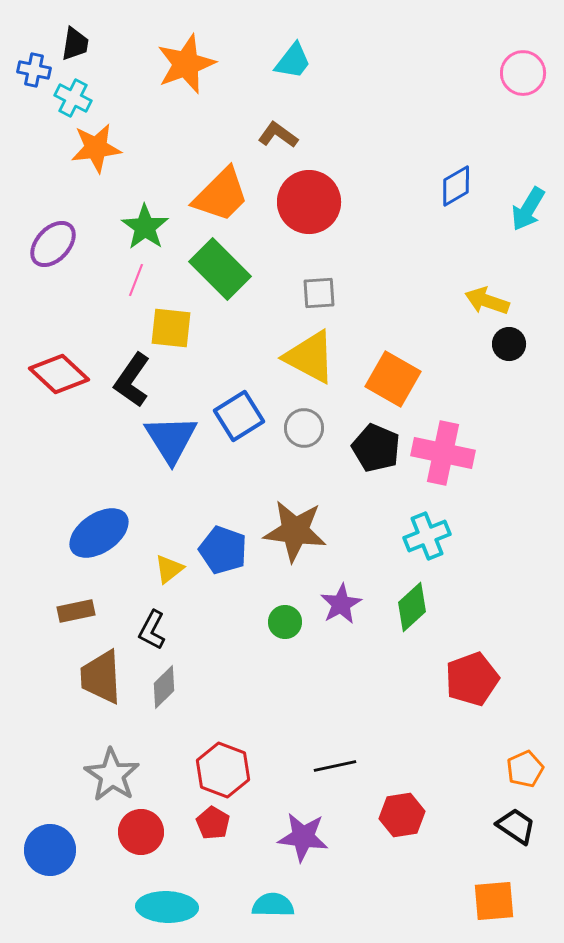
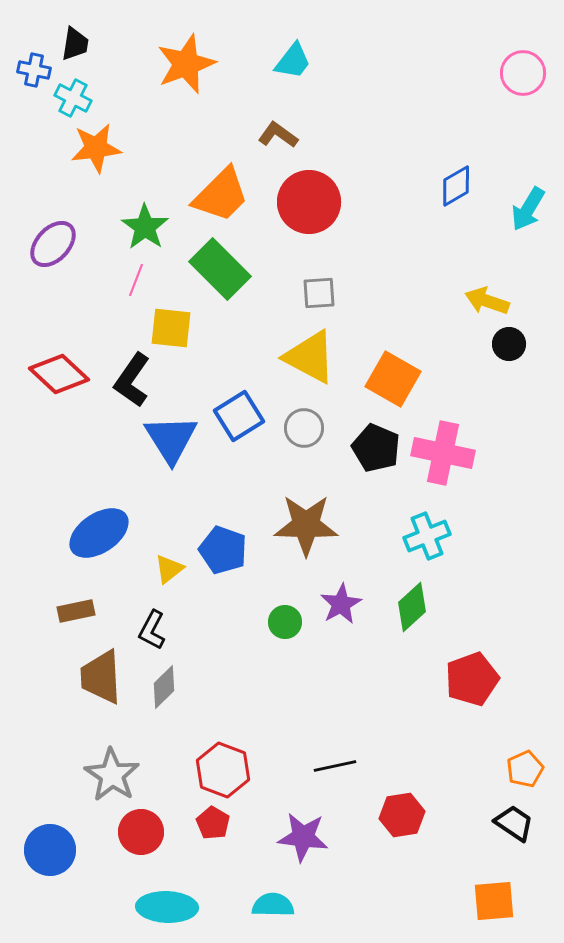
brown star at (295, 531): moved 11 px right, 6 px up; rotated 6 degrees counterclockwise
black trapezoid at (516, 826): moved 2 px left, 3 px up
